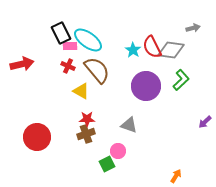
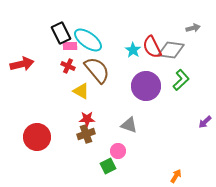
green square: moved 1 px right, 2 px down
